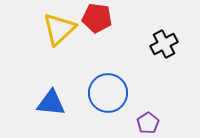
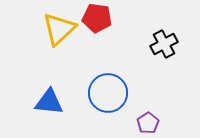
blue triangle: moved 2 px left, 1 px up
